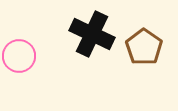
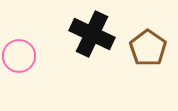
brown pentagon: moved 4 px right, 1 px down
